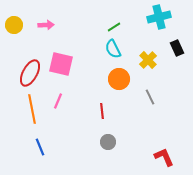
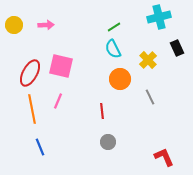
pink square: moved 2 px down
orange circle: moved 1 px right
